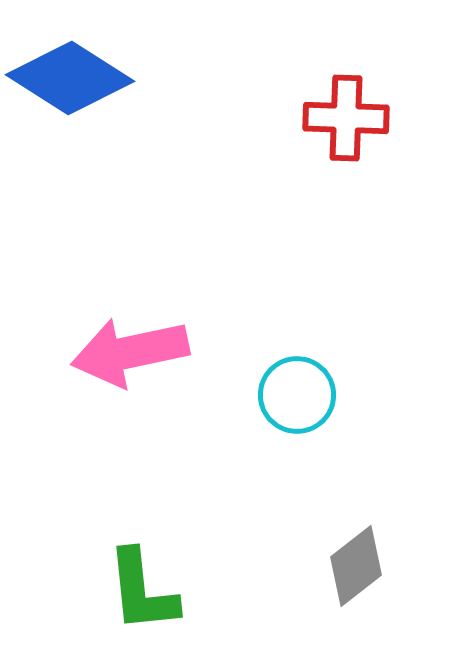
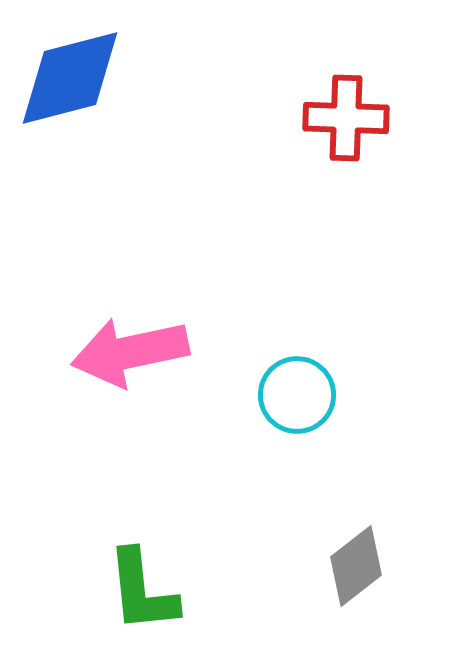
blue diamond: rotated 47 degrees counterclockwise
